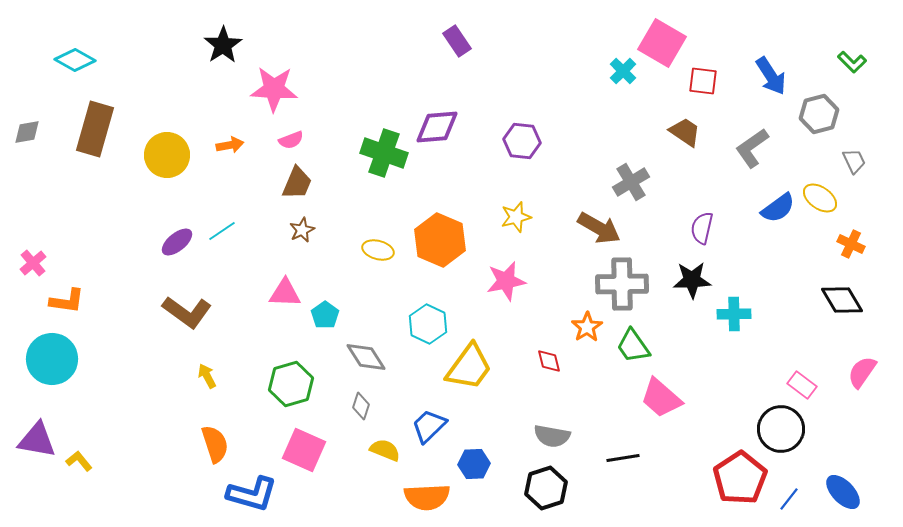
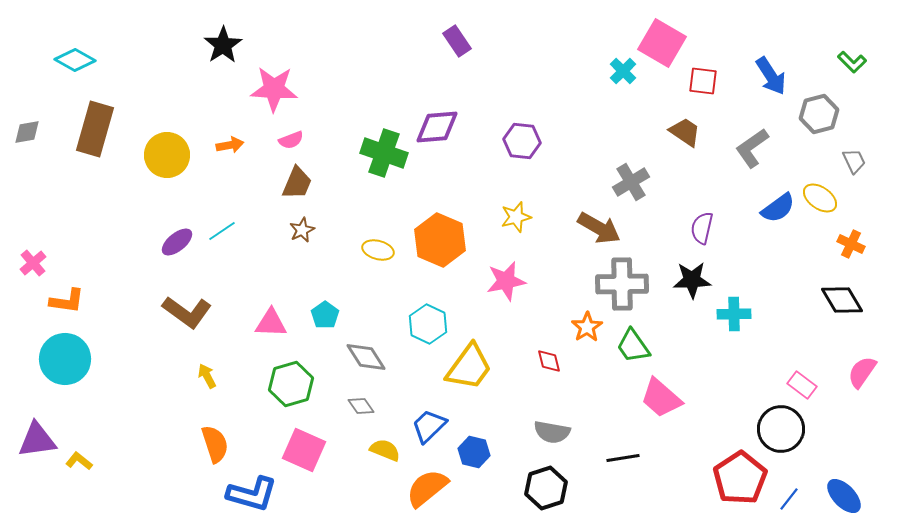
pink triangle at (285, 293): moved 14 px left, 30 px down
cyan circle at (52, 359): moved 13 px right
gray diamond at (361, 406): rotated 52 degrees counterclockwise
gray semicircle at (552, 436): moved 4 px up
purple triangle at (37, 440): rotated 18 degrees counterclockwise
yellow L-shape at (79, 461): rotated 12 degrees counterclockwise
blue hexagon at (474, 464): moved 12 px up; rotated 16 degrees clockwise
blue ellipse at (843, 492): moved 1 px right, 4 px down
orange semicircle at (427, 497): moved 9 px up; rotated 144 degrees clockwise
